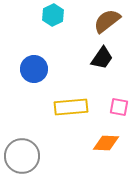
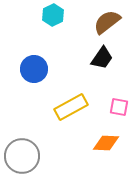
brown semicircle: moved 1 px down
yellow rectangle: rotated 24 degrees counterclockwise
